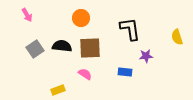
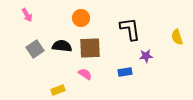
blue rectangle: rotated 16 degrees counterclockwise
